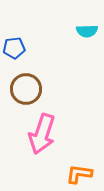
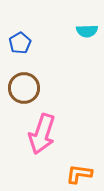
blue pentagon: moved 6 px right, 5 px up; rotated 25 degrees counterclockwise
brown circle: moved 2 px left, 1 px up
